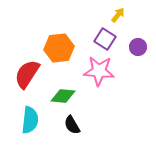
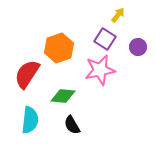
orange hexagon: rotated 12 degrees counterclockwise
pink star: moved 1 px right, 1 px up; rotated 16 degrees counterclockwise
